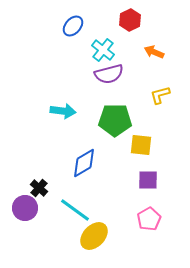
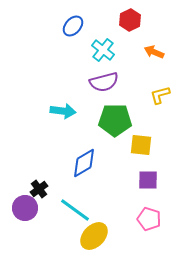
purple semicircle: moved 5 px left, 8 px down
black cross: moved 1 px down; rotated 12 degrees clockwise
pink pentagon: rotated 25 degrees counterclockwise
